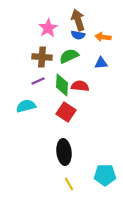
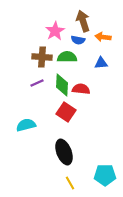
brown arrow: moved 5 px right, 1 px down
pink star: moved 7 px right, 3 px down
blue semicircle: moved 5 px down
green semicircle: moved 2 px left, 1 px down; rotated 24 degrees clockwise
purple line: moved 1 px left, 2 px down
red semicircle: moved 1 px right, 3 px down
cyan semicircle: moved 19 px down
black ellipse: rotated 15 degrees counterclockwise
yellow line: moved 1 px right, 1 px up
